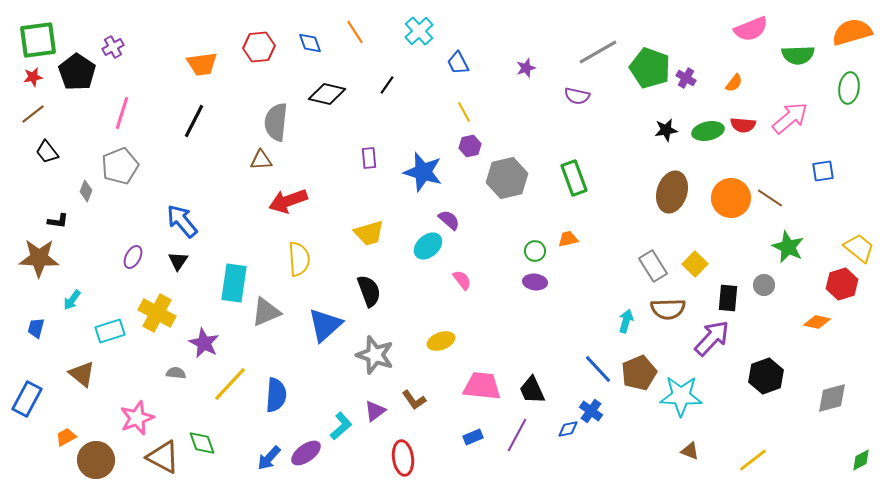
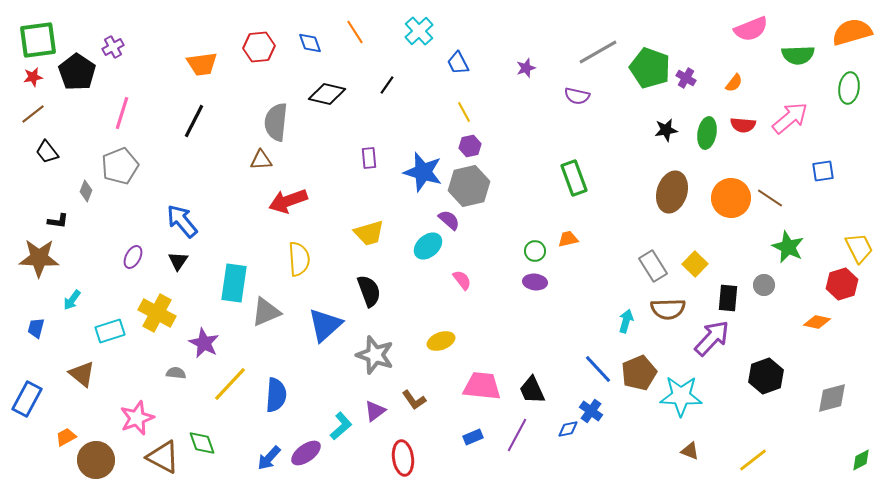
green ellipse at (708, 131): moved 1 px left, 2 px down; rotated 68 degrees counterclockwise
gray hexagon at (507, 178): moved 38 px left, 8 px down
yellow trapezoid at (859, 248): rotated 24 degrees clockwise
